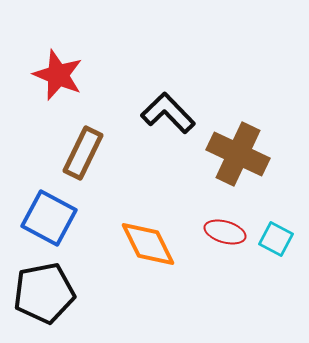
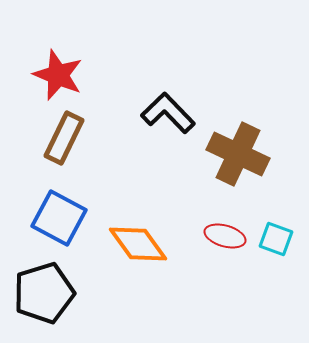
brown rectangle: moved 19 px left, 15 px up
blue square: moved 10 px right
red ellipse: moved 4 px down
cyan square: rotated 8 degrees counterclockwise
orange diamond: moved 10 px left; rotated 10 degrees counterclockwise
black pentagon: rotated 6 degrees counterclockwise
